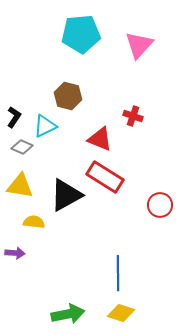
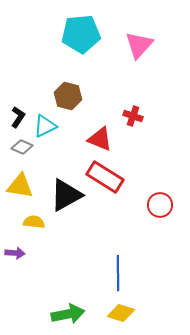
black L-shape: moved 4 px right
